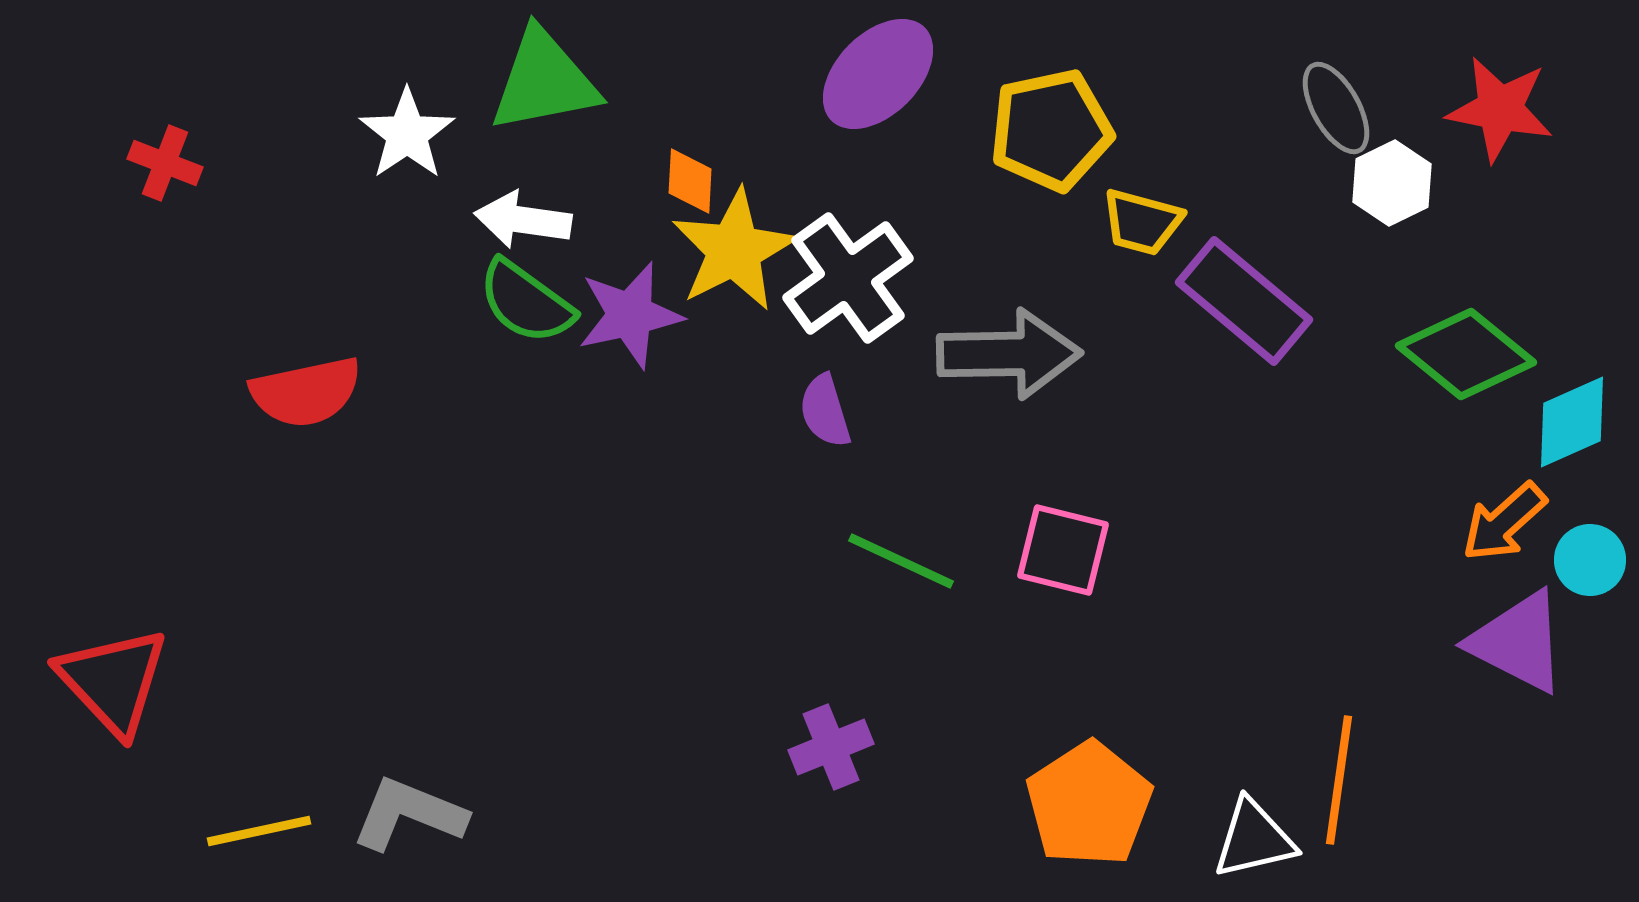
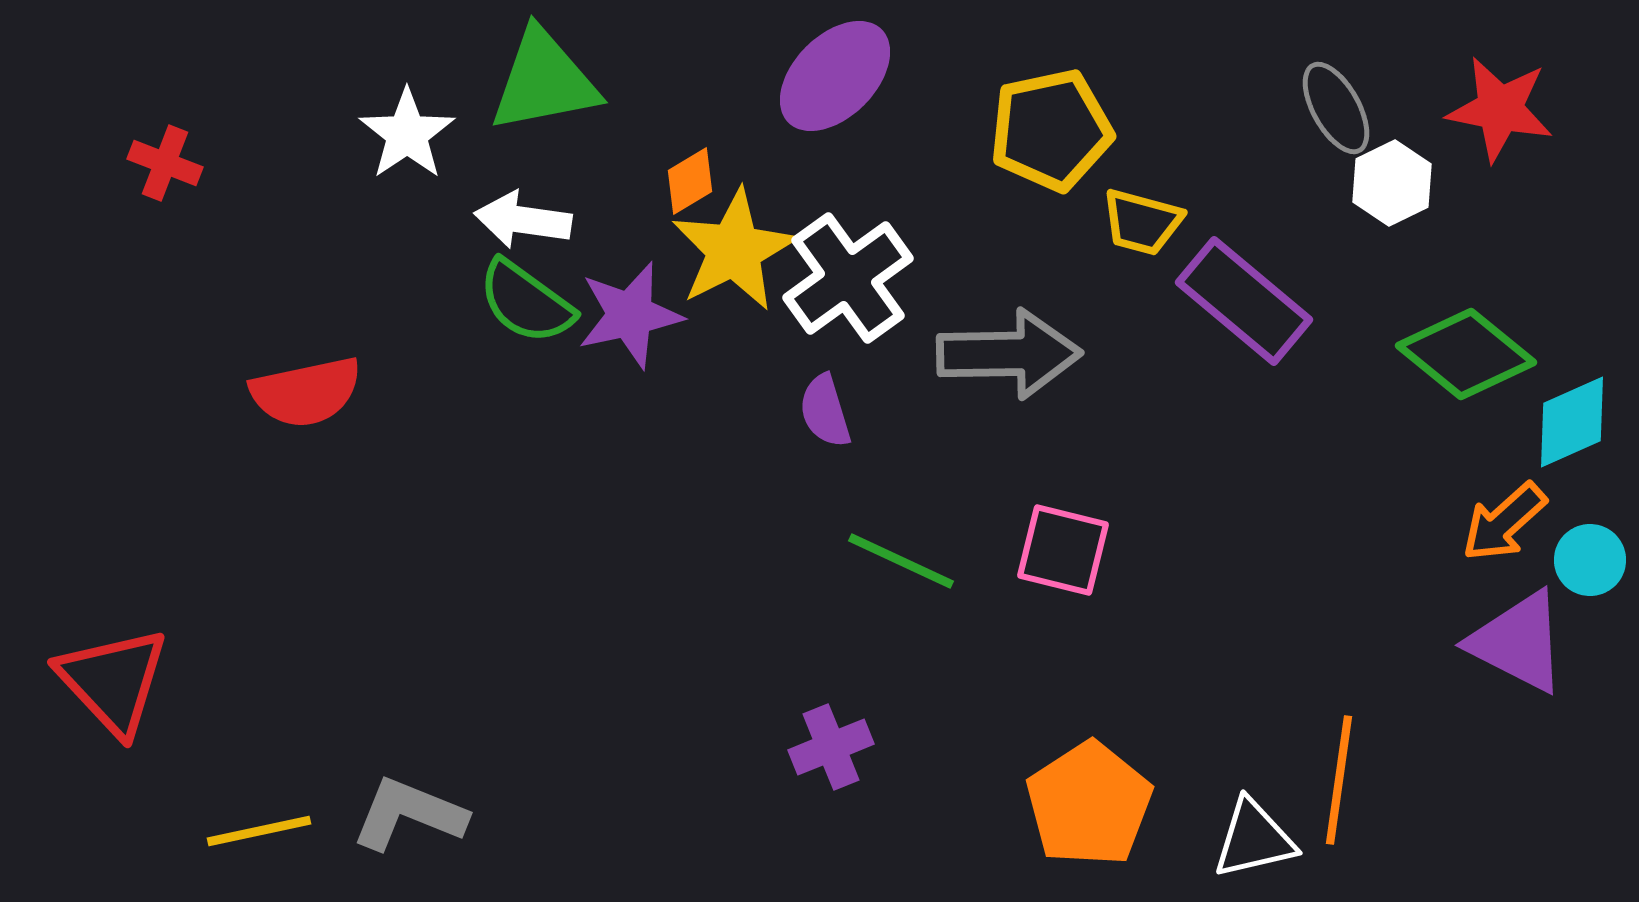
purple ellipse: moved 43 px left, 2 px down
orange diamond: rotated 56 degrees clockwise
